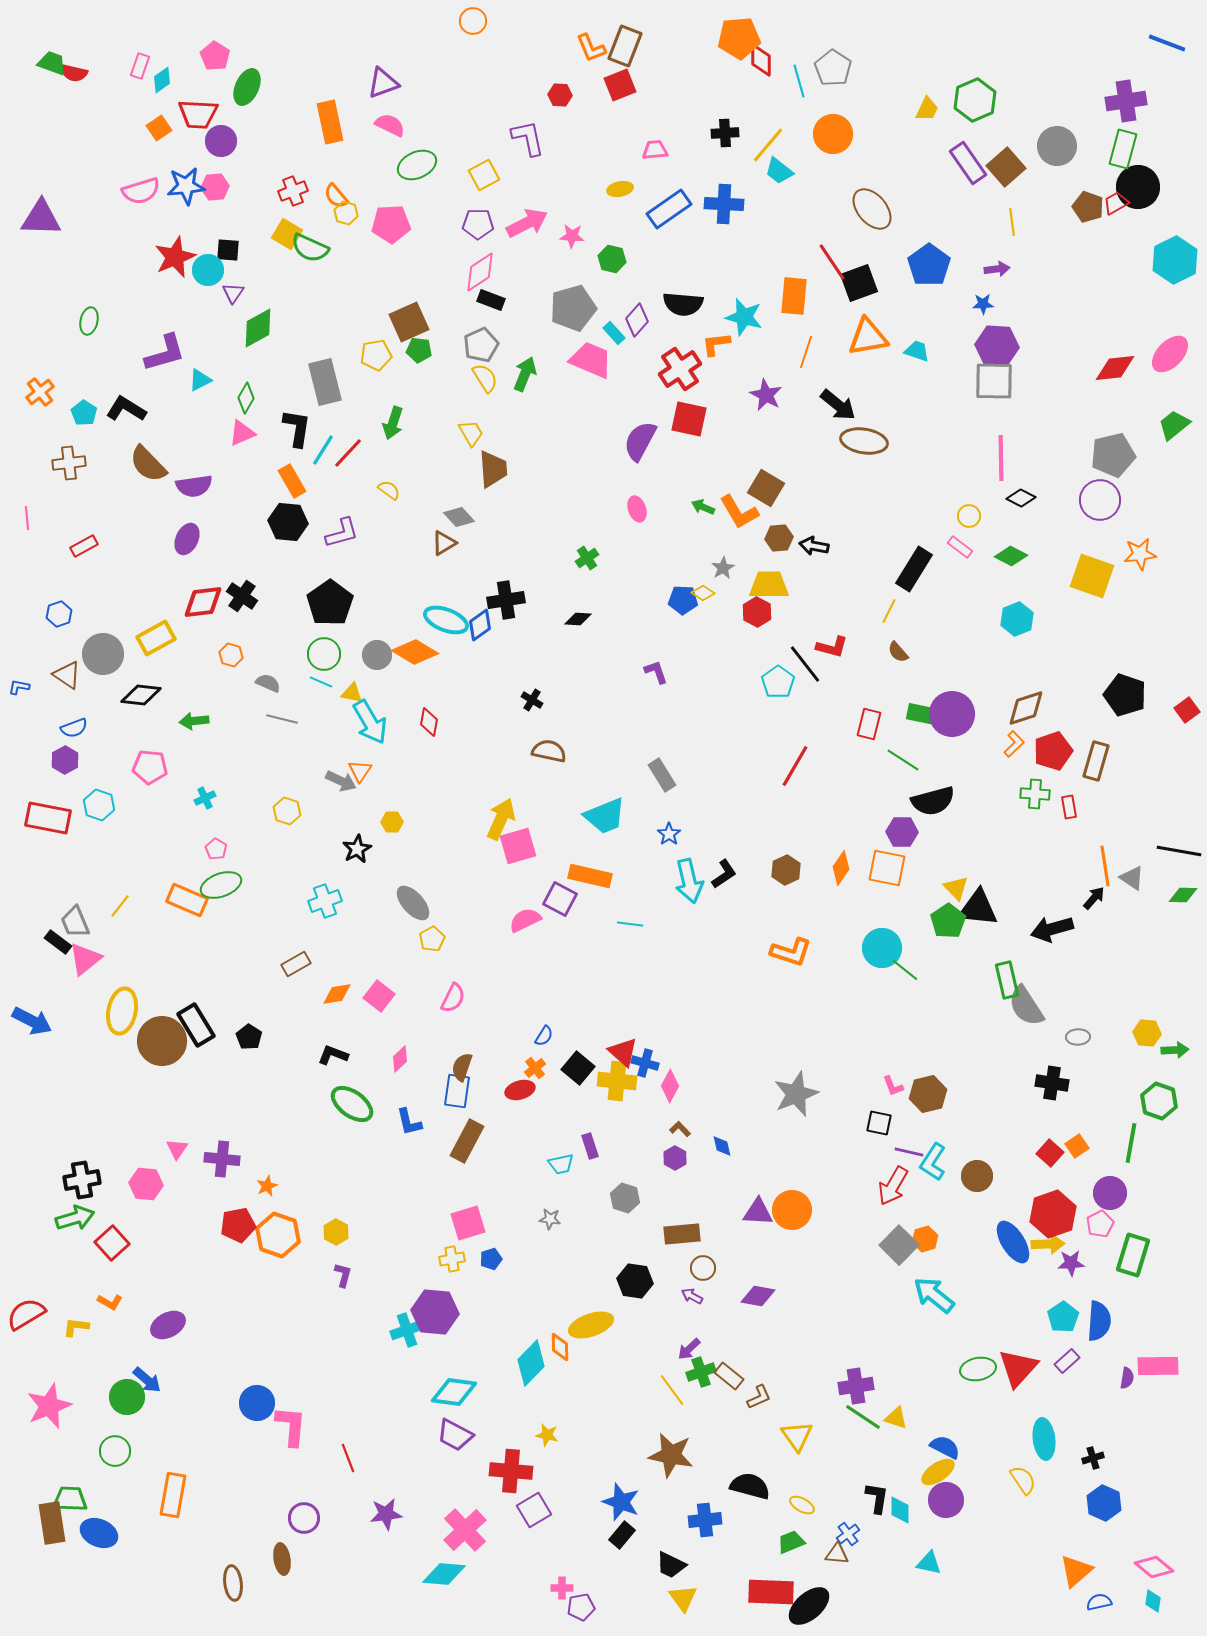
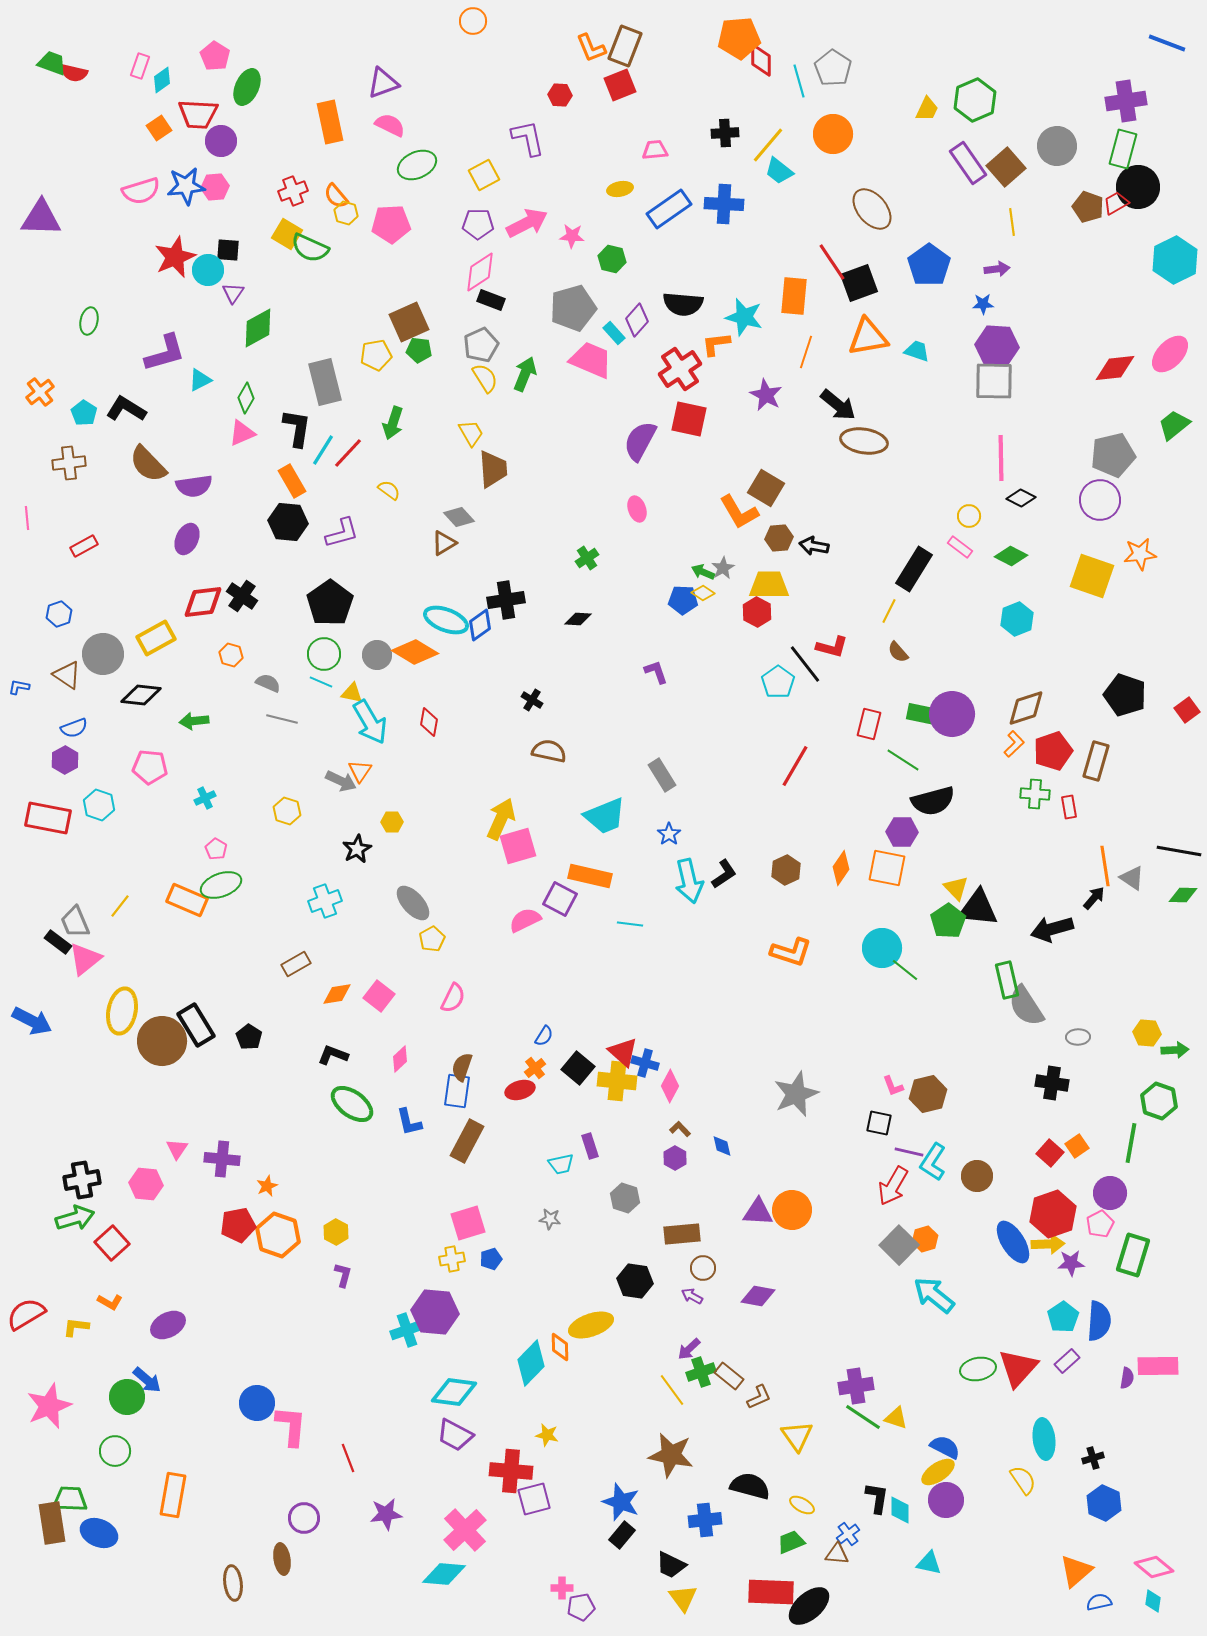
green arrow at (703, 507): moved 65 px down
purple square at (534, 1510): moved 11 px up; rotated 16 degrees clockwise
